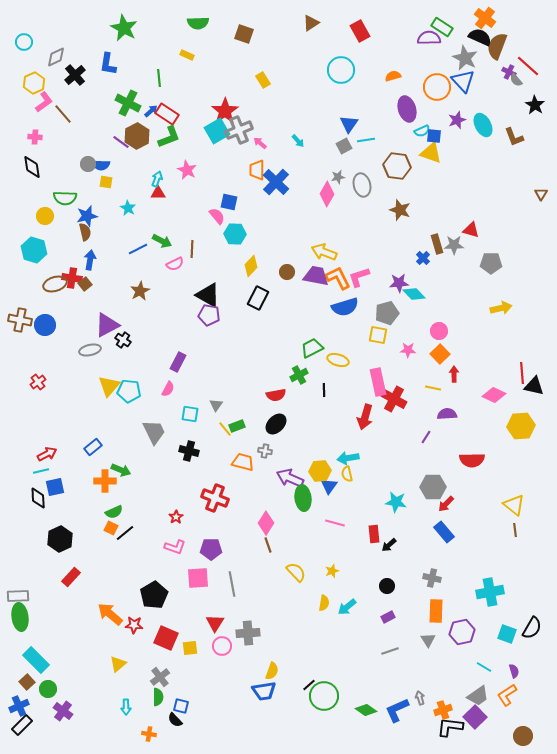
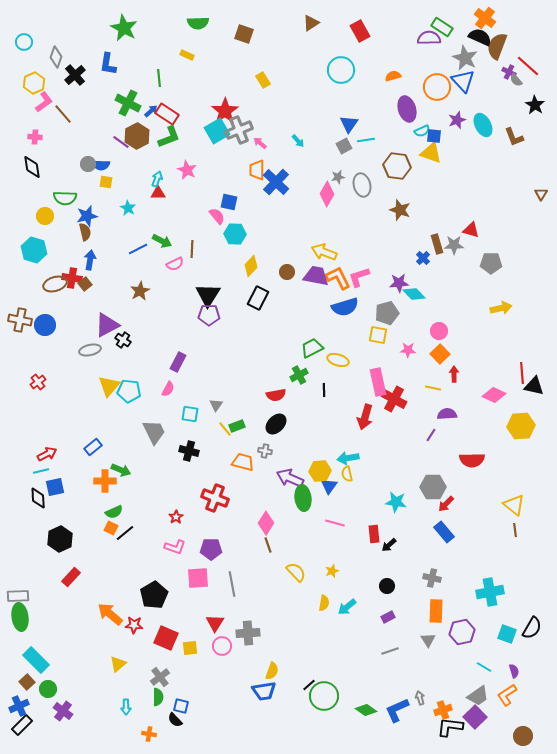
gray diamond at (56, 57): rotated 45 degrees counterclockwise
black triangle at (208, 295): rotated 32 degrees clockwise
purple pentagon at (209, 315): rotated 10 degrees counterclockwise
purple line at (426, 437): moved 5 px right, 2 px up
